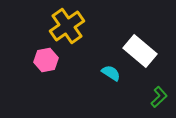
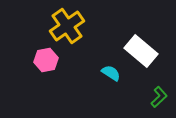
white rectangle: moved 1 px right
